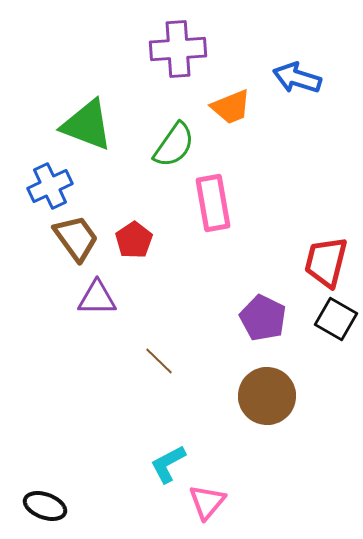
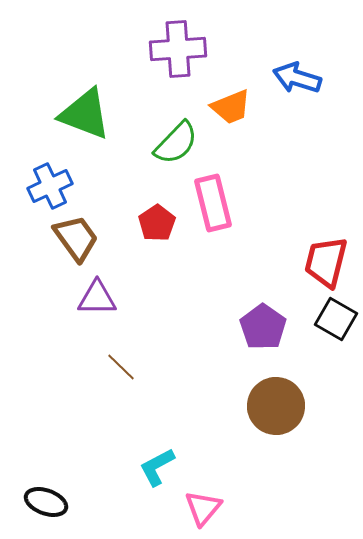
green triangle: moved 2 px left, 11 px up
green semicircle: moved 2 px right, 2 px up; rotated 9 degrees clockwise
pink rectangle: rotated 4 degrees counterclockwise
red pentagon: moved 23 px right, 17 px up
purple pentagon: moved 9 px down; rotated 9 degrees clockwise
brown line: moved 38 px left, 6 px down
brown circle: moved 9 px right, 10 px down
cyan L-shape: moved 11 px left, 3 px down
pink triangle: moved 4 px left, 6 px down
black ellipse: moved 1 px right, 4 px up
